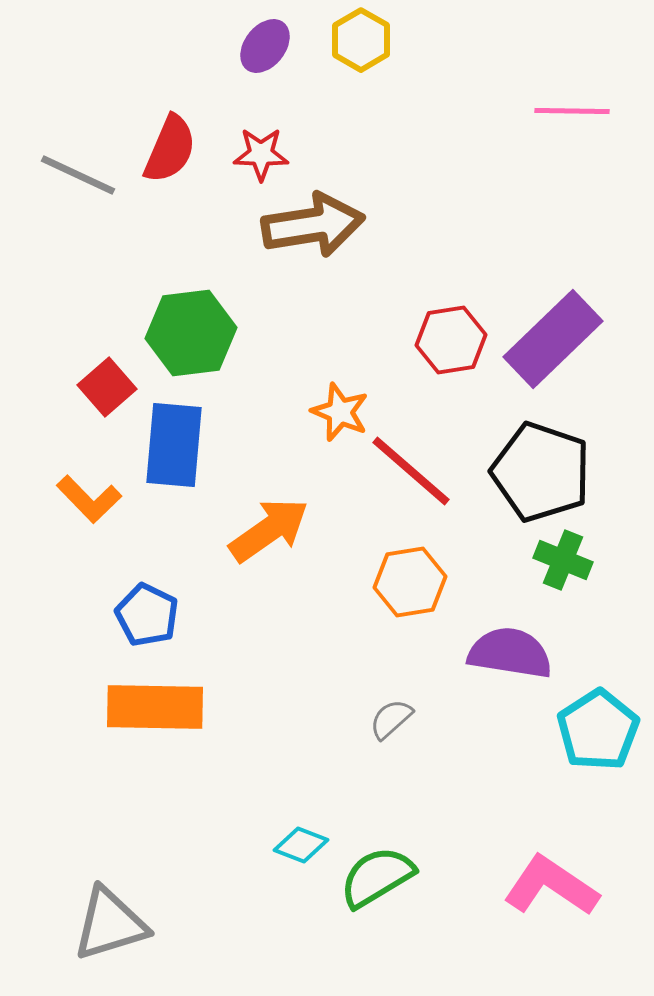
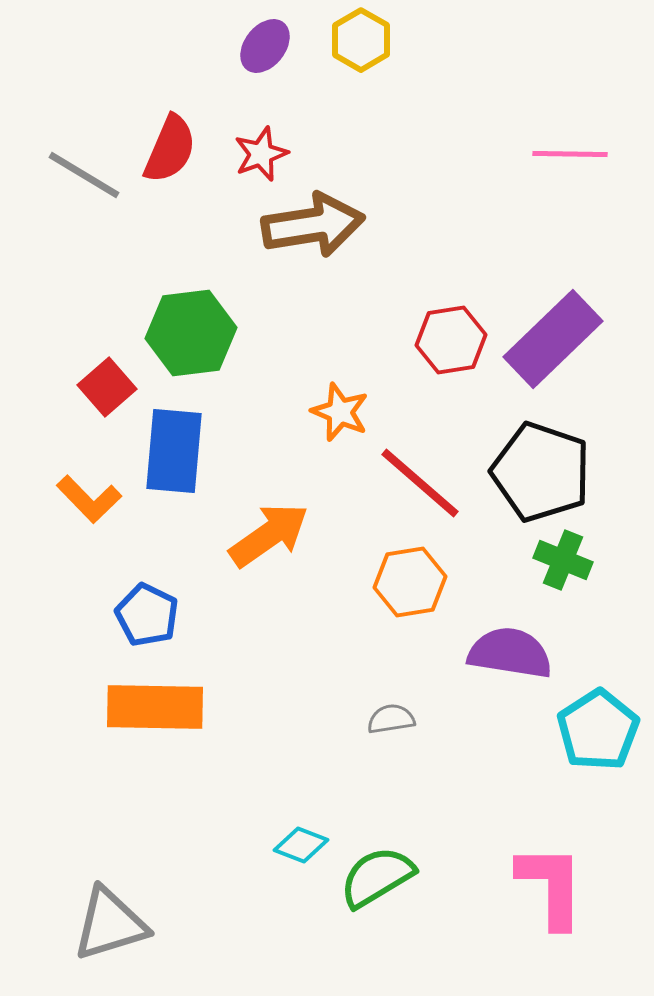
pink line: moved 2 px left, 43 px down
red star: rotated 22 degrees counterclockwise
gray line: moved 6 px right; rotated 6 degrees clockwise
blue rectangle: moved 6 px down
red line: moved 9 px right, 12 px down
orange arrow: moved 5 px down
gray semicircle: rotated 33 degrees clockwise
pink L-shape: rotated 56 degrees clockwise
